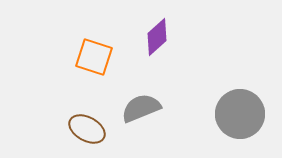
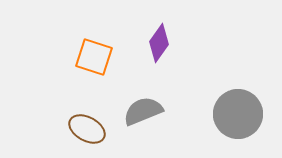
purple diamond: moved 2 px right, 6 px down; rotated 12 degrees counterclockwise
gray semicircle: moved 2 px right, 3 px down
gray circle: moved 2 px left
